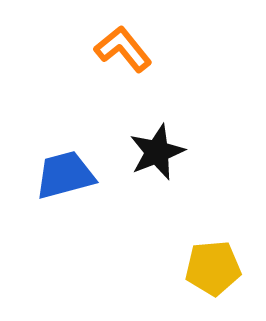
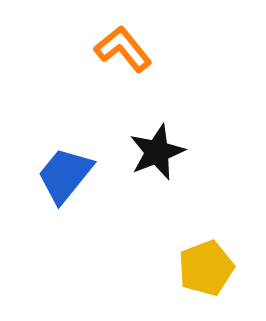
blue trapezoid: rotated 36 degrees counterclockwise
yellow pentagon: moved 7 px left; rotated 16 degrees counterclockwise
